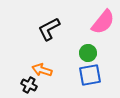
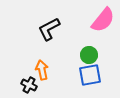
pink semicircle: moved 2 px up
green circle: moved 1 px right, 2 px down
orange arrow: rotated 60 degrees clockwise
